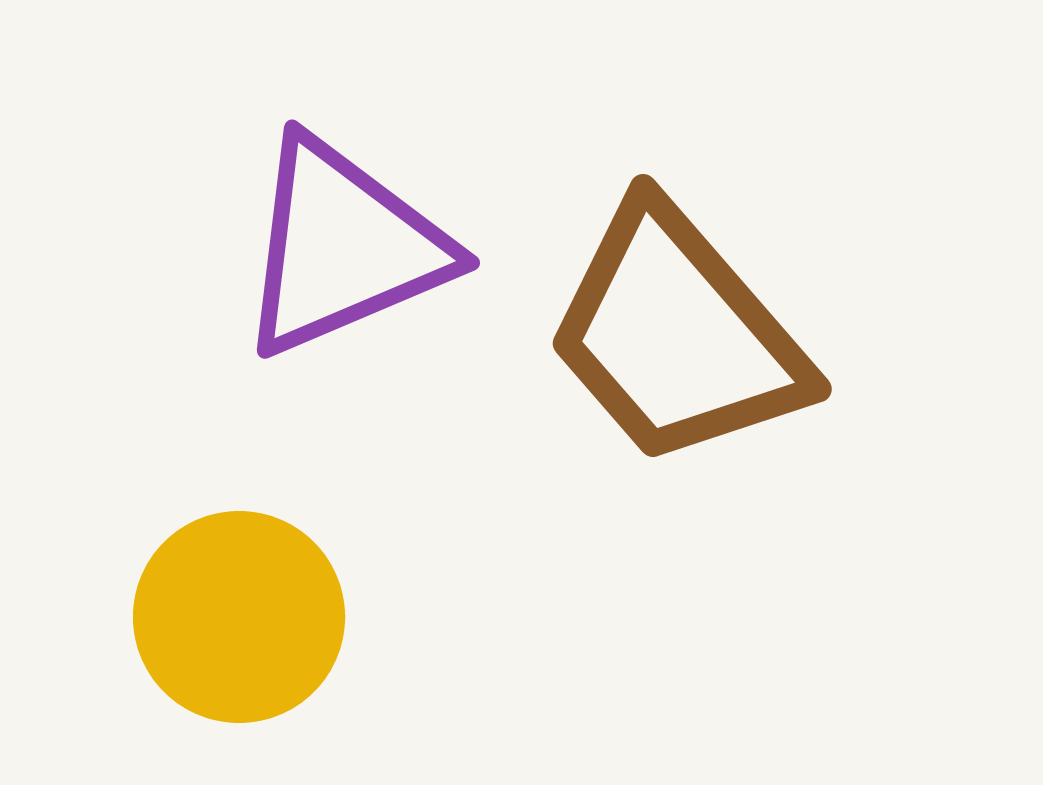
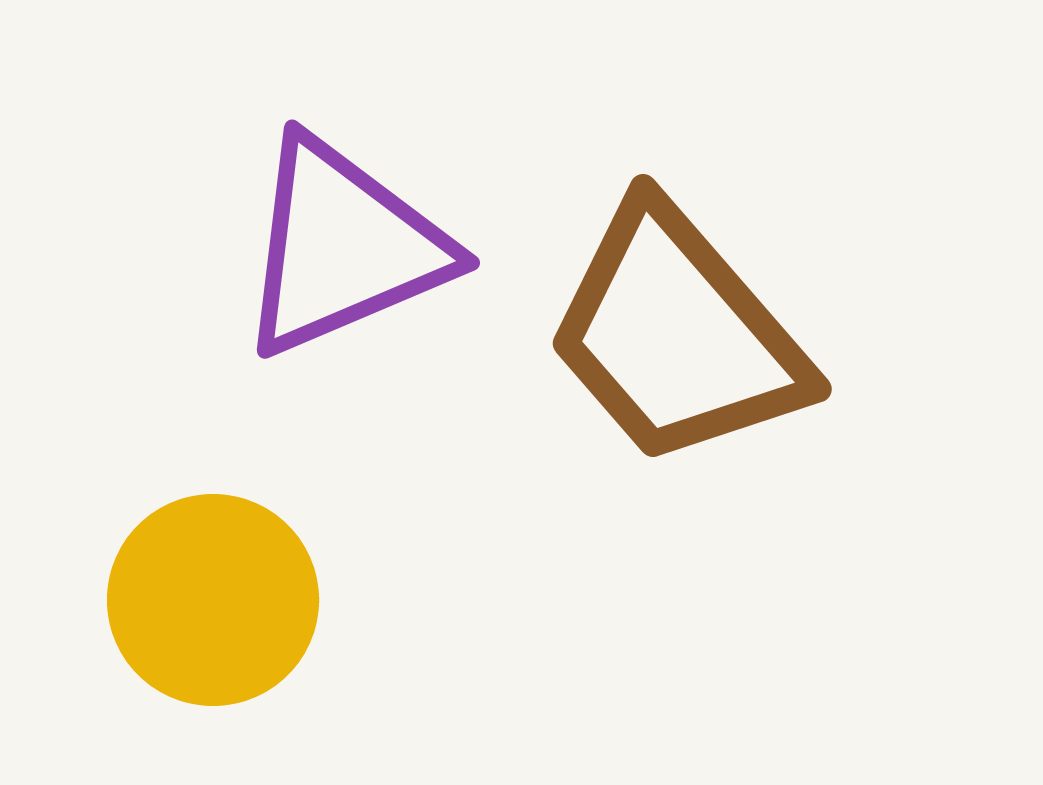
yellow circle: moved 26 px left, 17 px up
